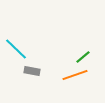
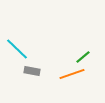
cyan line: moved 1 px right
orange line: moved 3 px left, 1 px up
